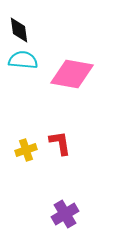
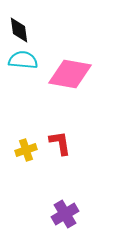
pink diamond: moved 2 px left
